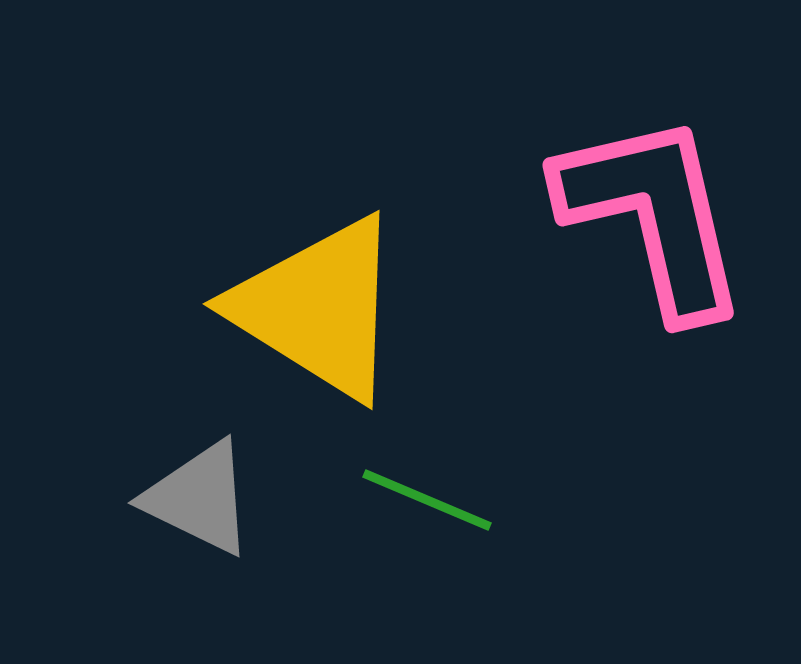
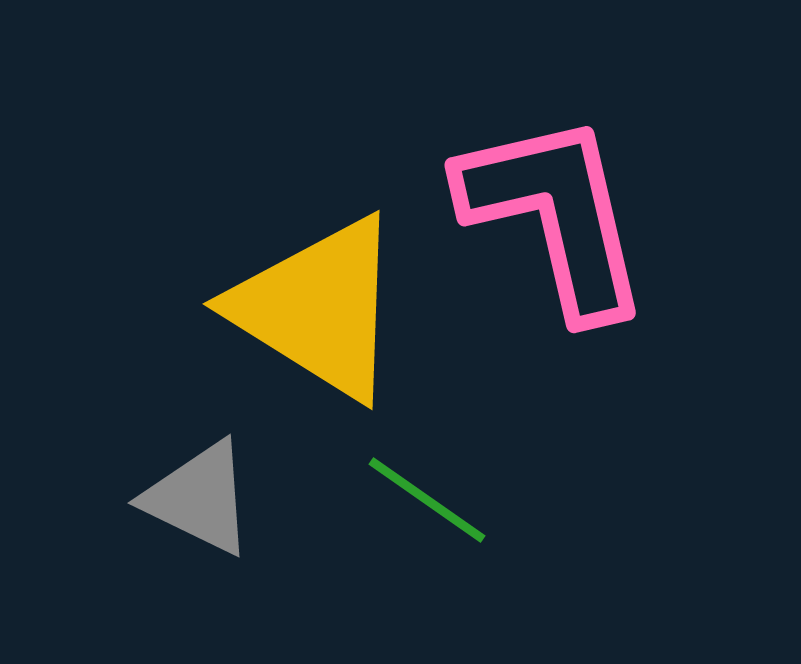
pink L-shape: moved 98 px left
green line: rotated 12 degrees clockwise
